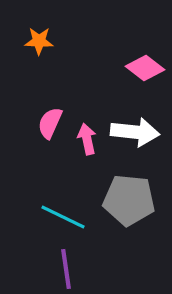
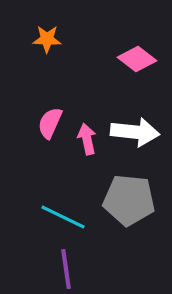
orange star: moved 8 px right, 2 px up
pink diamond: moved 8 px left, 9 px up
